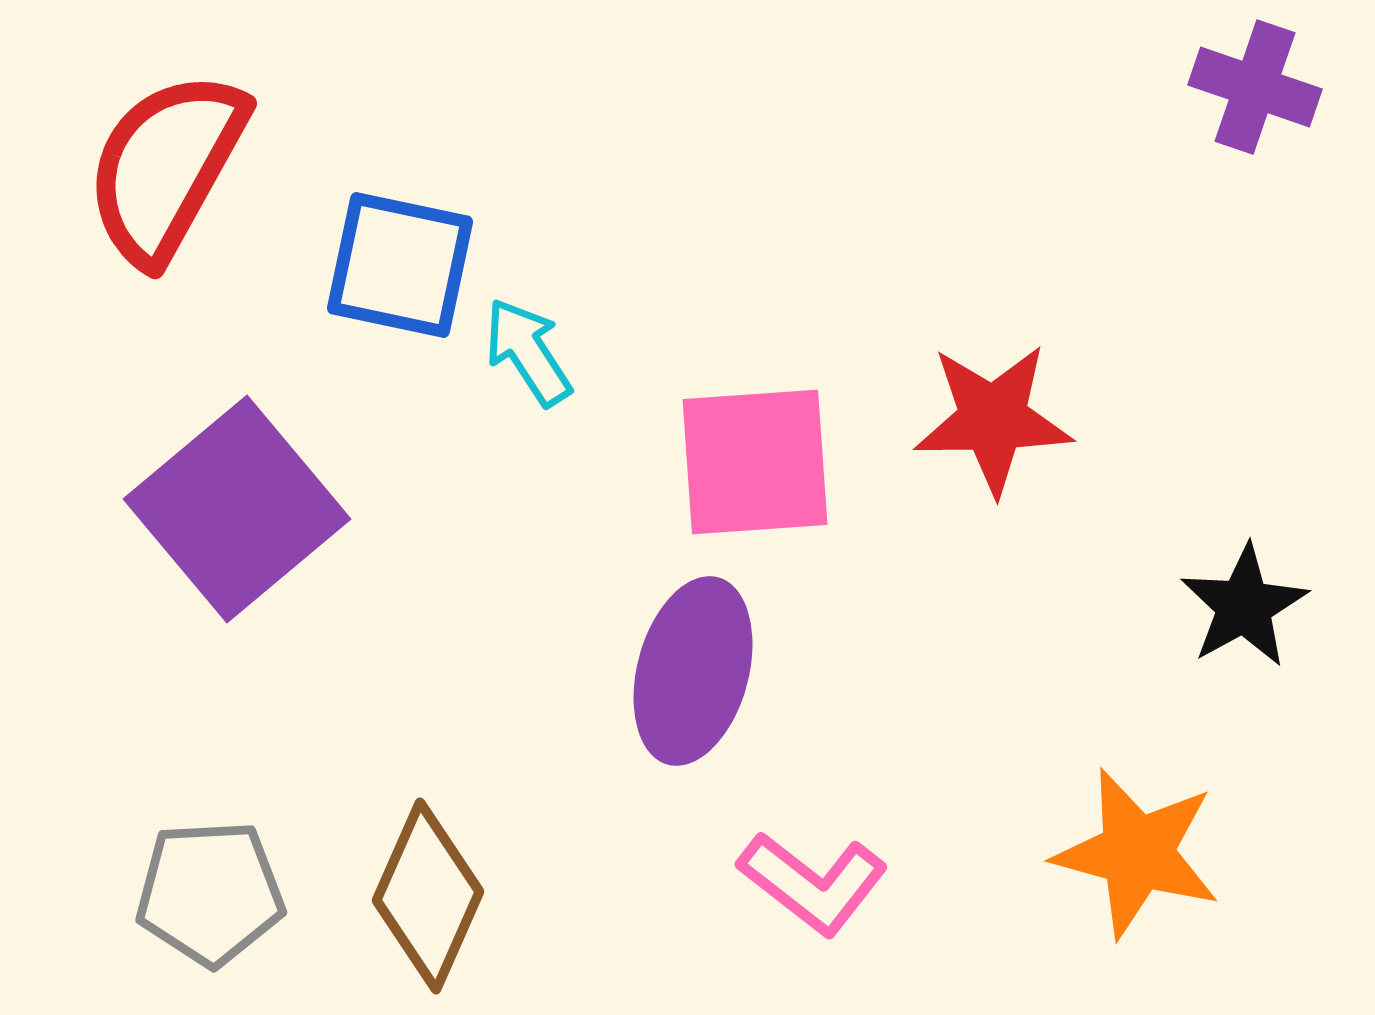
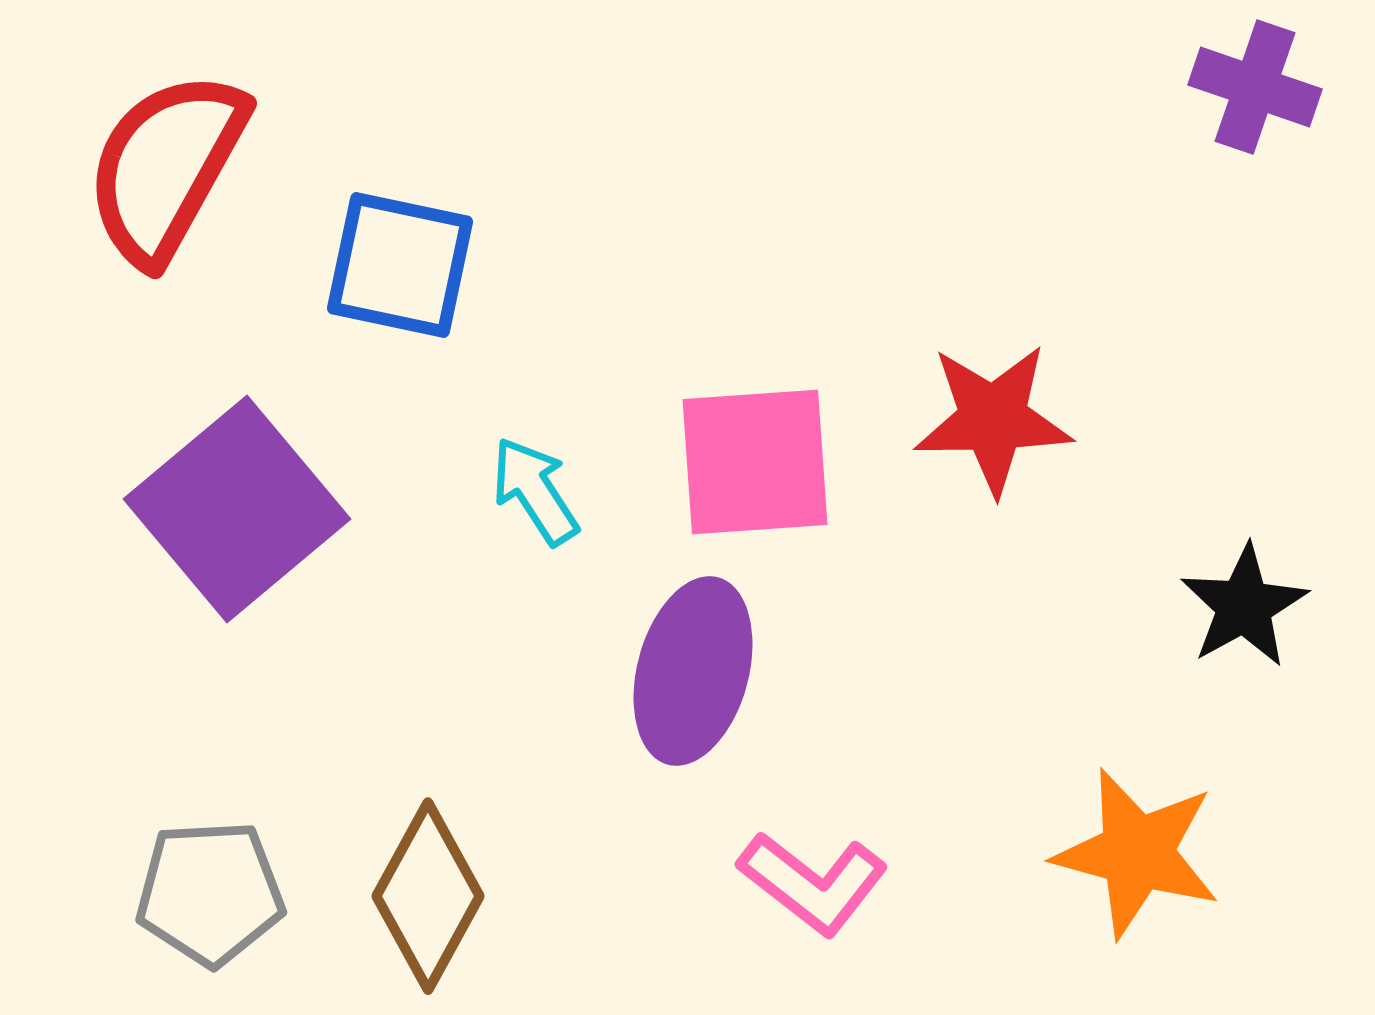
cyan arrow: moved 7 px right, 139 px down
brown diamond: rotated 5 degrees clockwise
